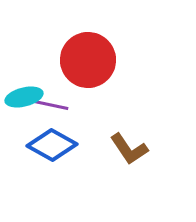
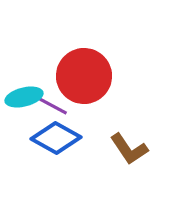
red circle: moved 4 px left, 16 px down
purple line: rotated 16 degrees clockwise
blue diamond: moved 4 px right, 7 px up
